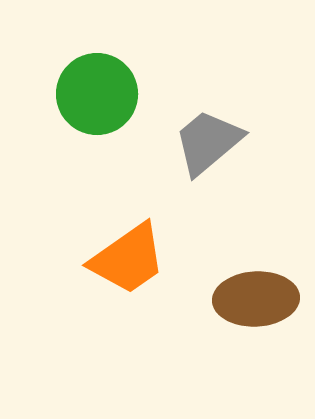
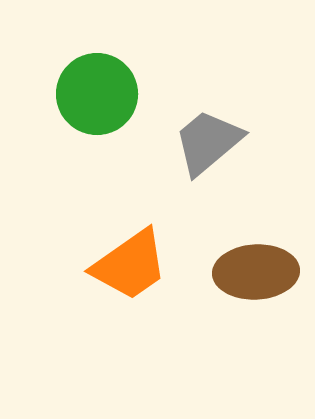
orange trapezoid: moved 2 px right, 6 px down
brown ellipse: moved 27 px up
